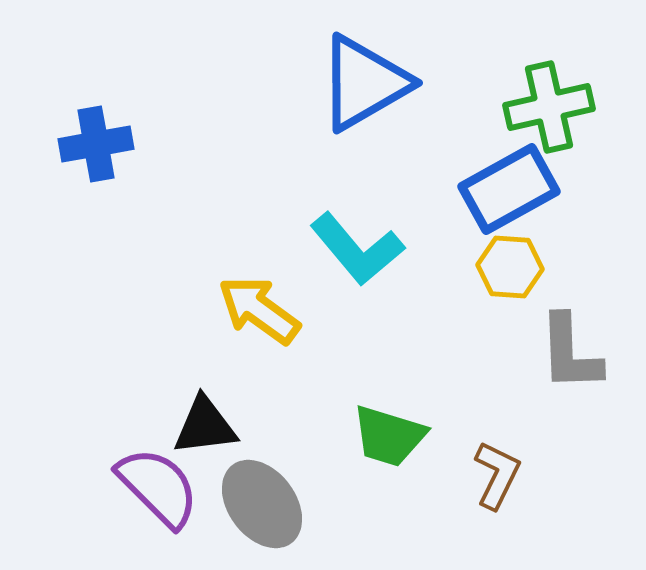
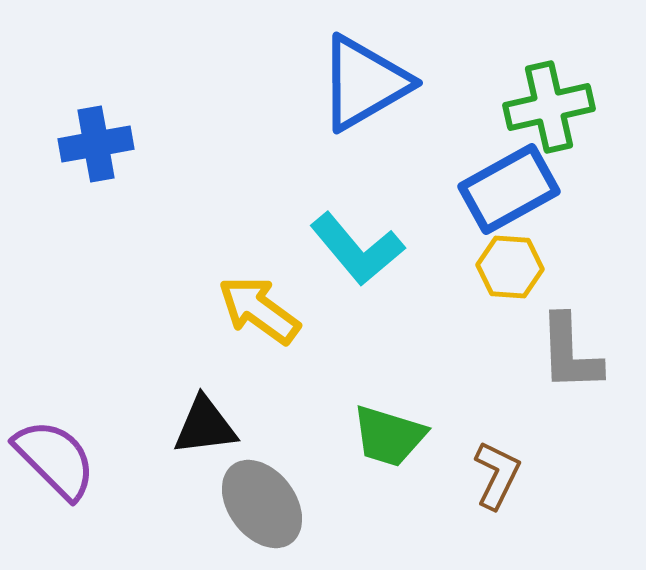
purple semicircle: moved 103 px left, 28 px up
